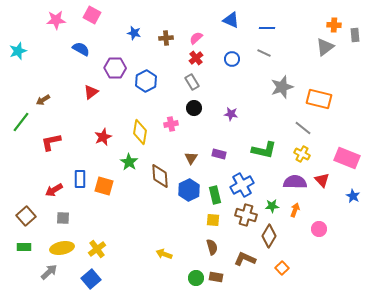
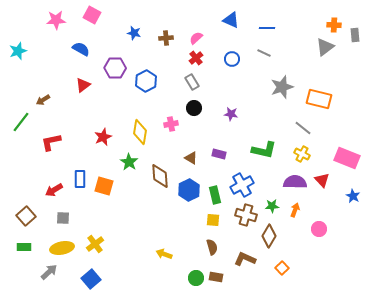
red triangle at (91, 92): moved 8 px left, 7 px up
brown triangle at (191, 158): rotated 32 degrees counterclockwise
yellow cross at (97, 249): moved 2 px left, 5 px up
